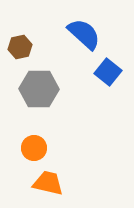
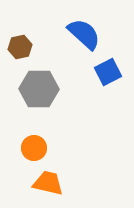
blue square: rotated 24 degrees clockwise
